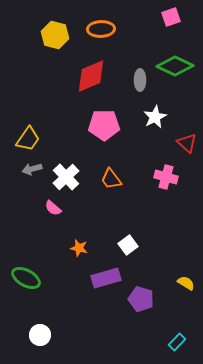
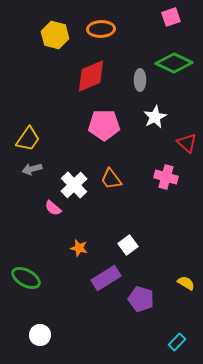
green diamond: moved 1 px left, 3 px up
white cross: moved 8 px right, 8 px down
purple rectangle: rotated 16 degrees counterclockwise
